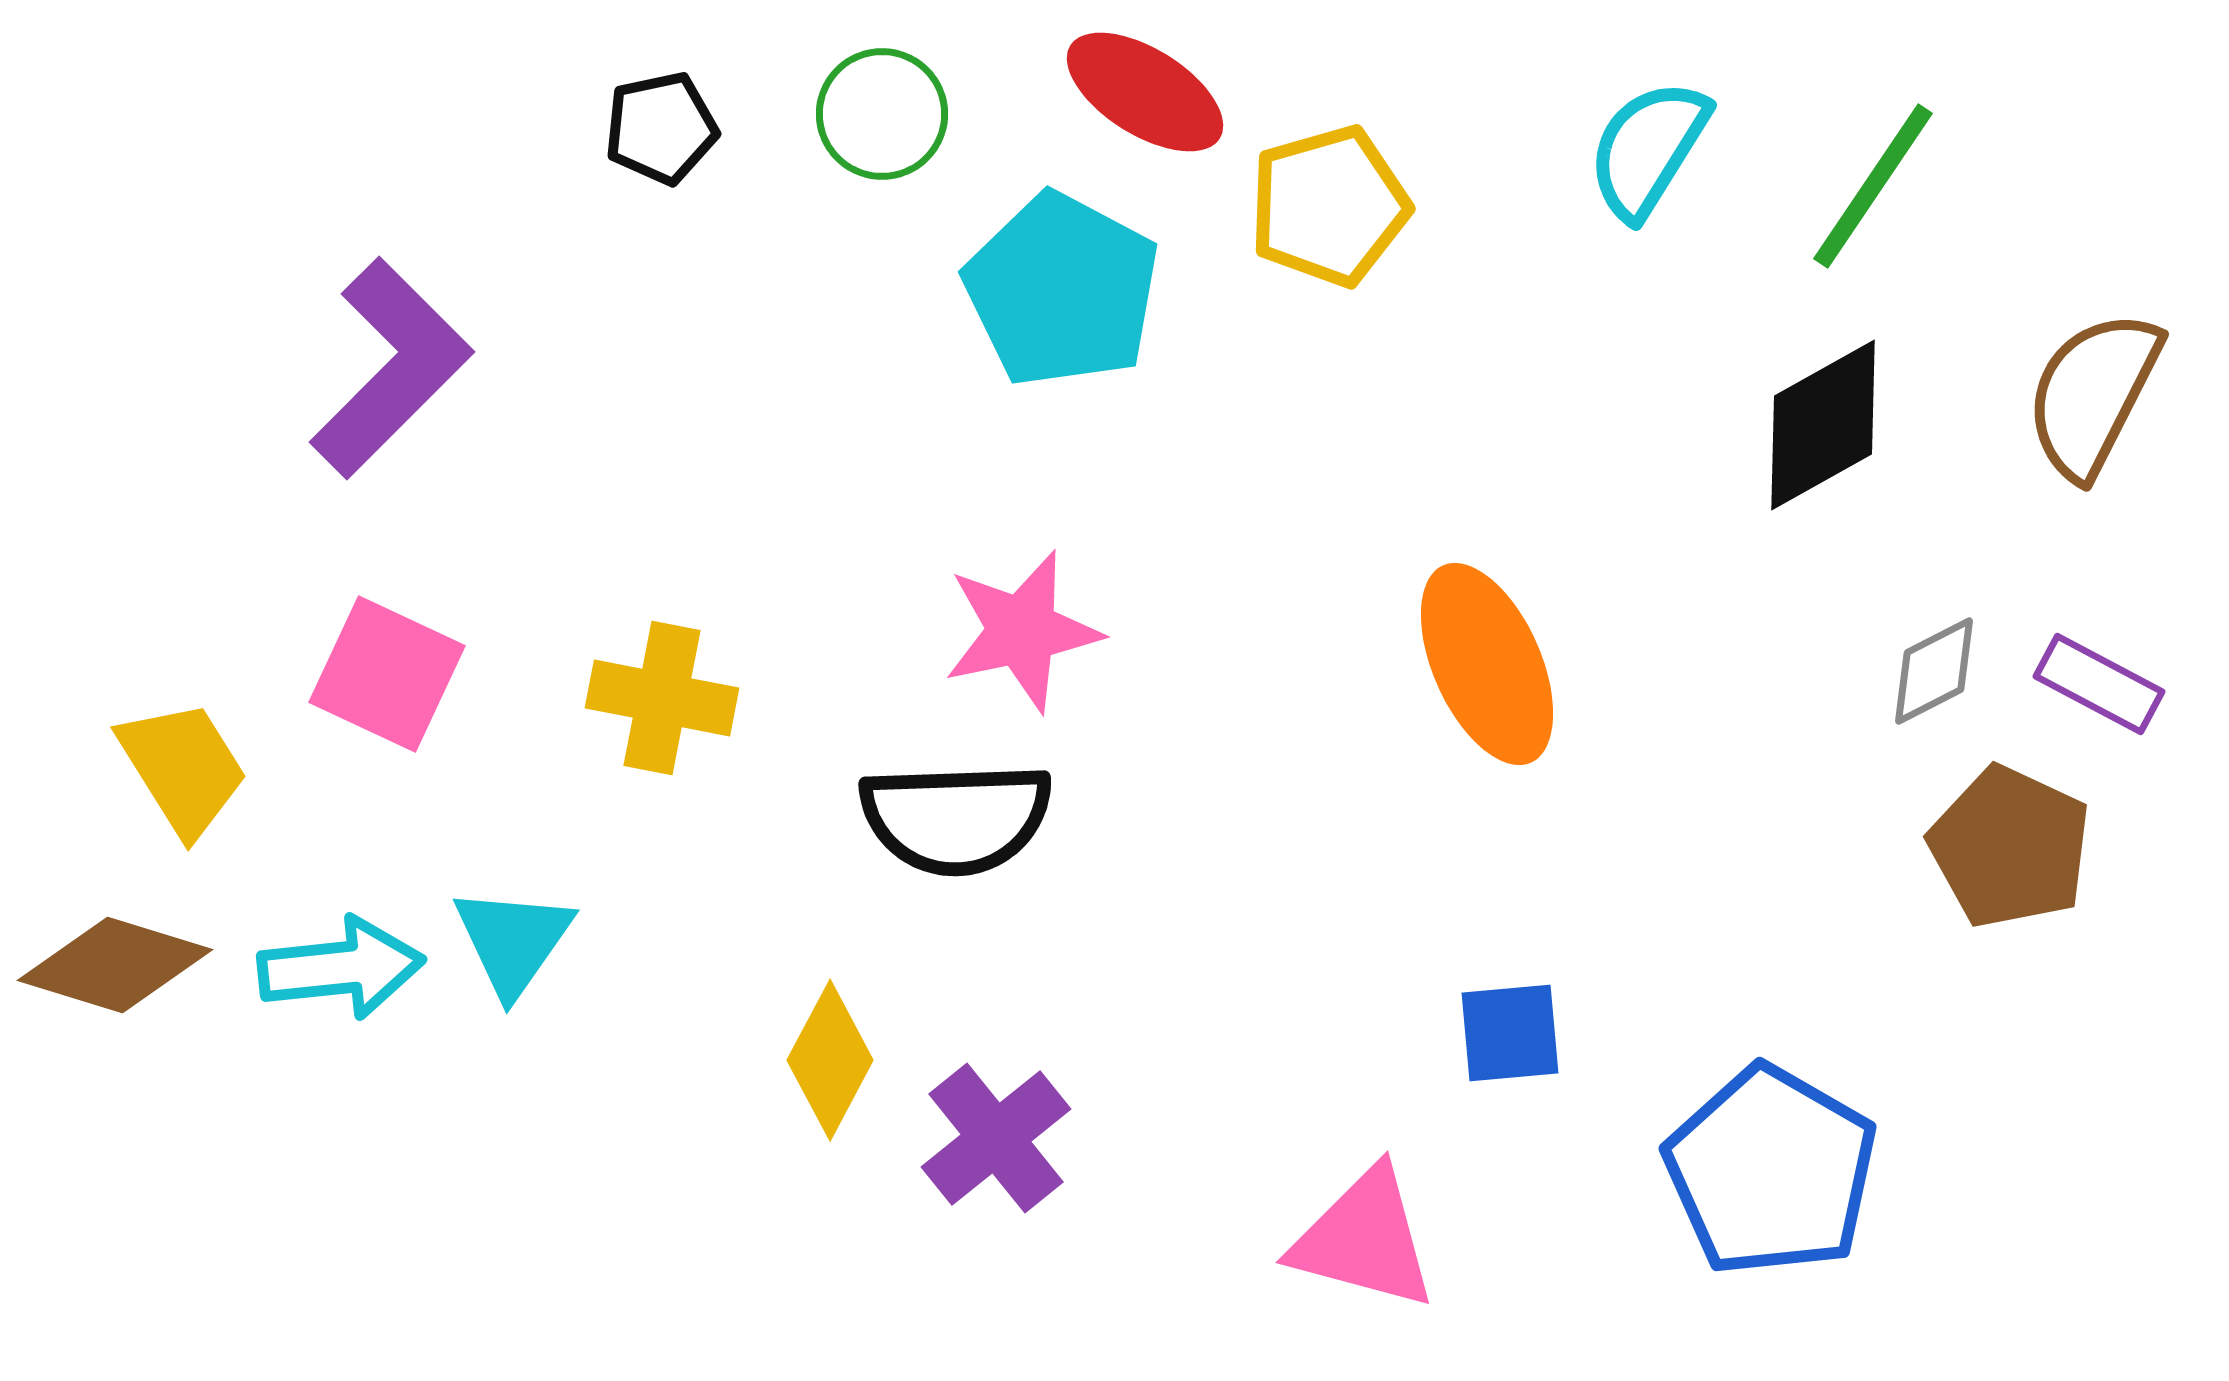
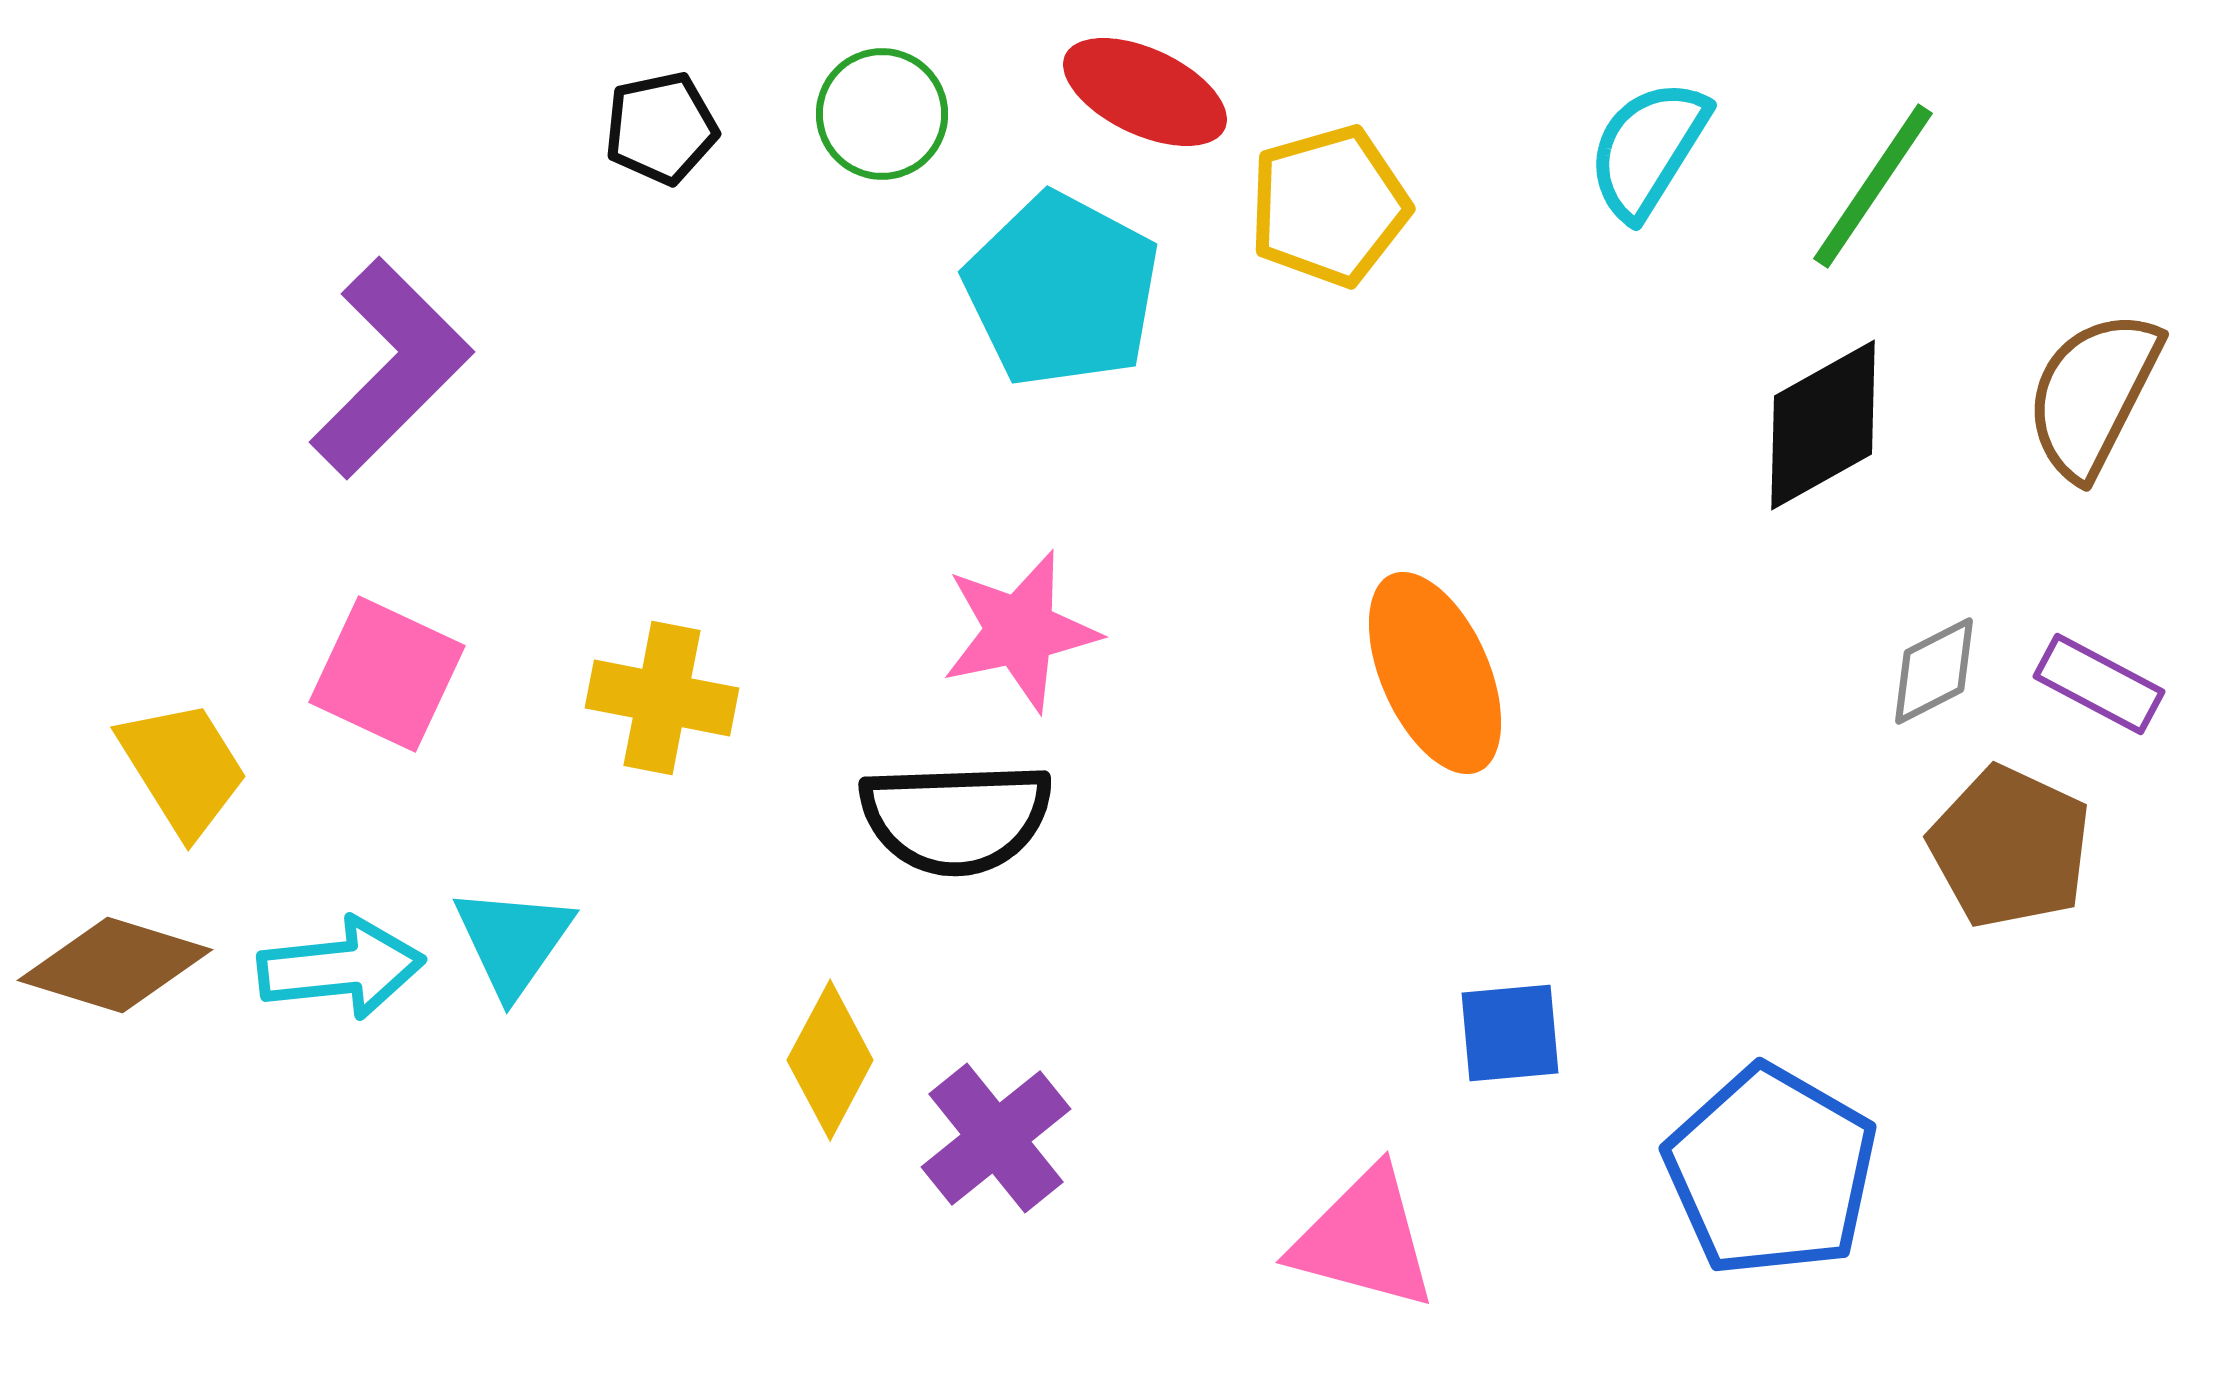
red ellipse: rotated 7 degrees counterclockwise
pink star: moved 2 px left
orange ellipse: moved 52 px left, 9 px down
